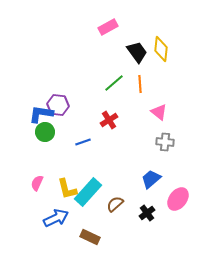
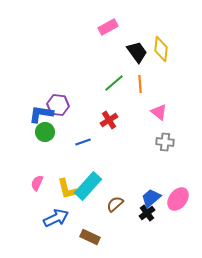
blue trapezoid: moved 19 px down
cyan rectangle: moved 6 px up
